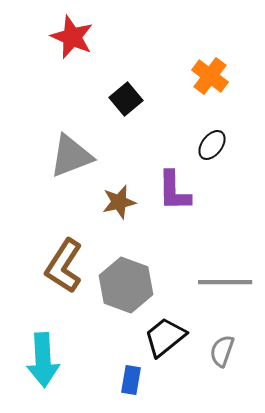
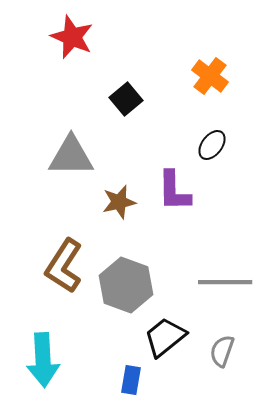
gray triangle: rotated 21 degrees clockwise
